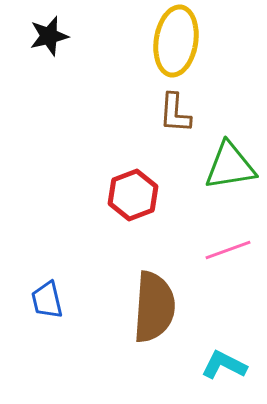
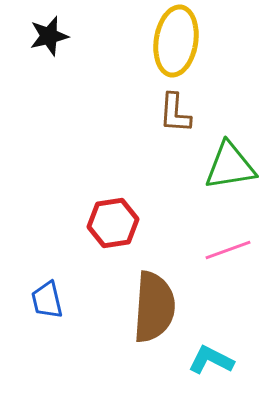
red hexagon: moved 20 px left, 28 px down; rotated 12 degrees clockwise
cyan L-shape: moved 13 px left, 5 px up
